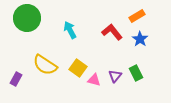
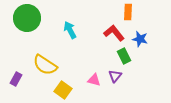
orange rectangle: moved 9 px left, 4 px up; rotated 56 degrees counterclockwise
red L-shape: moved 2 px right, 1 px down
blue star: rotated 21 degrees counterclockwise
yellow square: moved 15 px left, 22 px down
green rectangle: moved 12 px left, 17 px up
